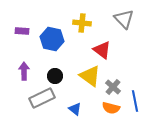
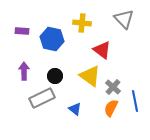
orange semicircle: rotated 102 degrees clockwise
